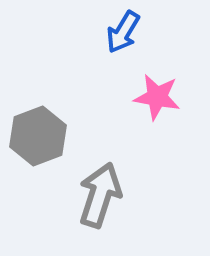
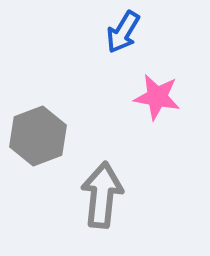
gray arrow: moved 2 px right; rotated 12 degrees counterclockwise
